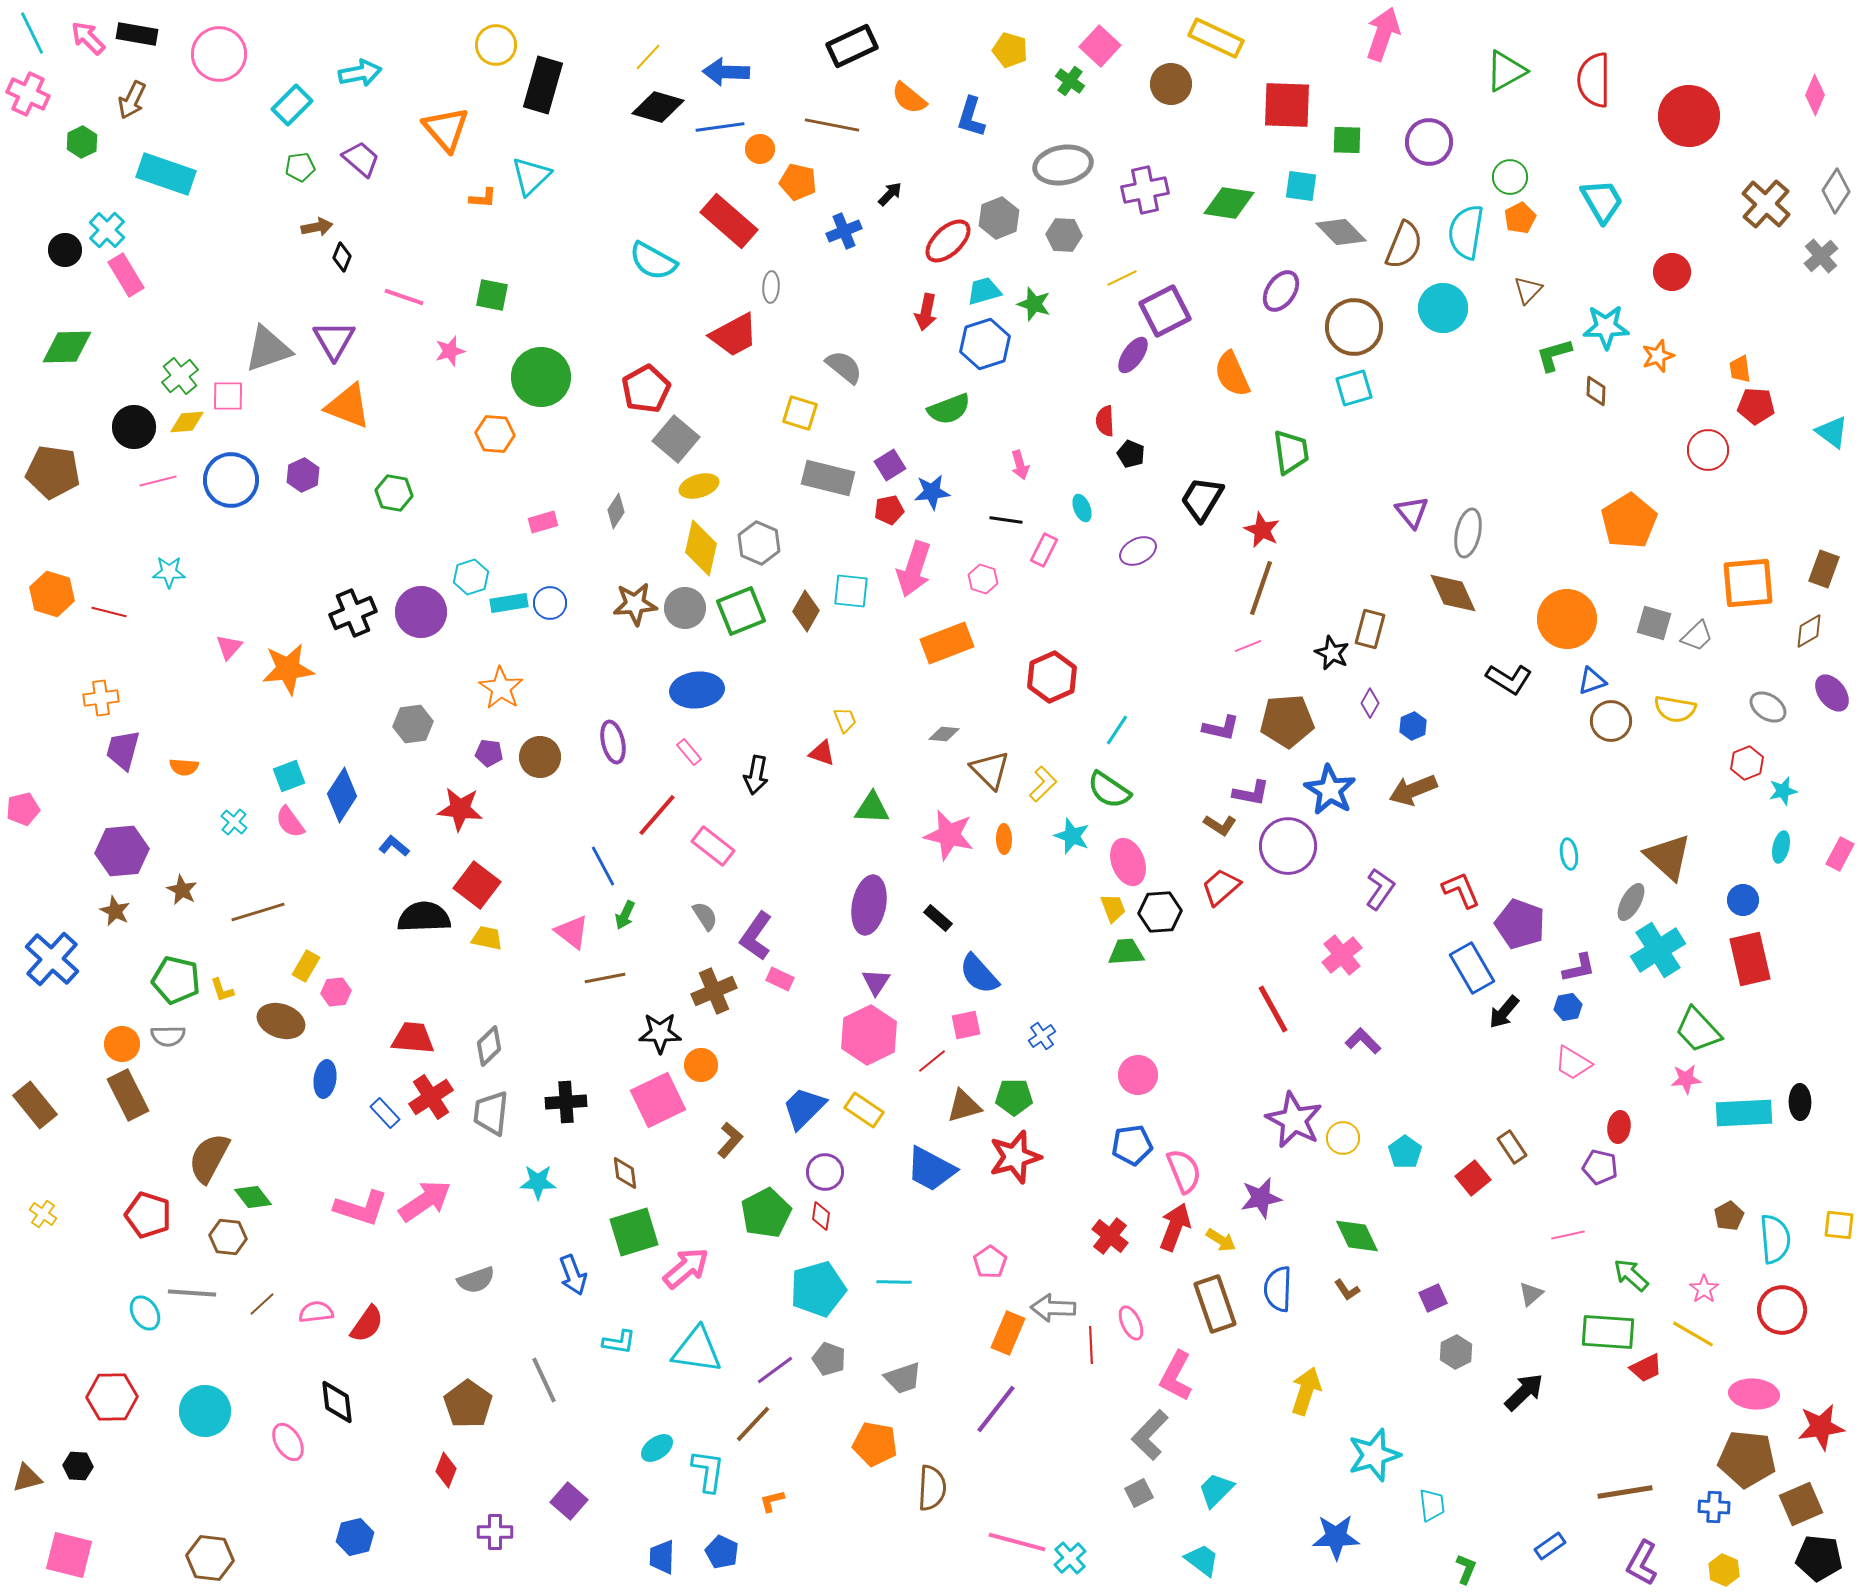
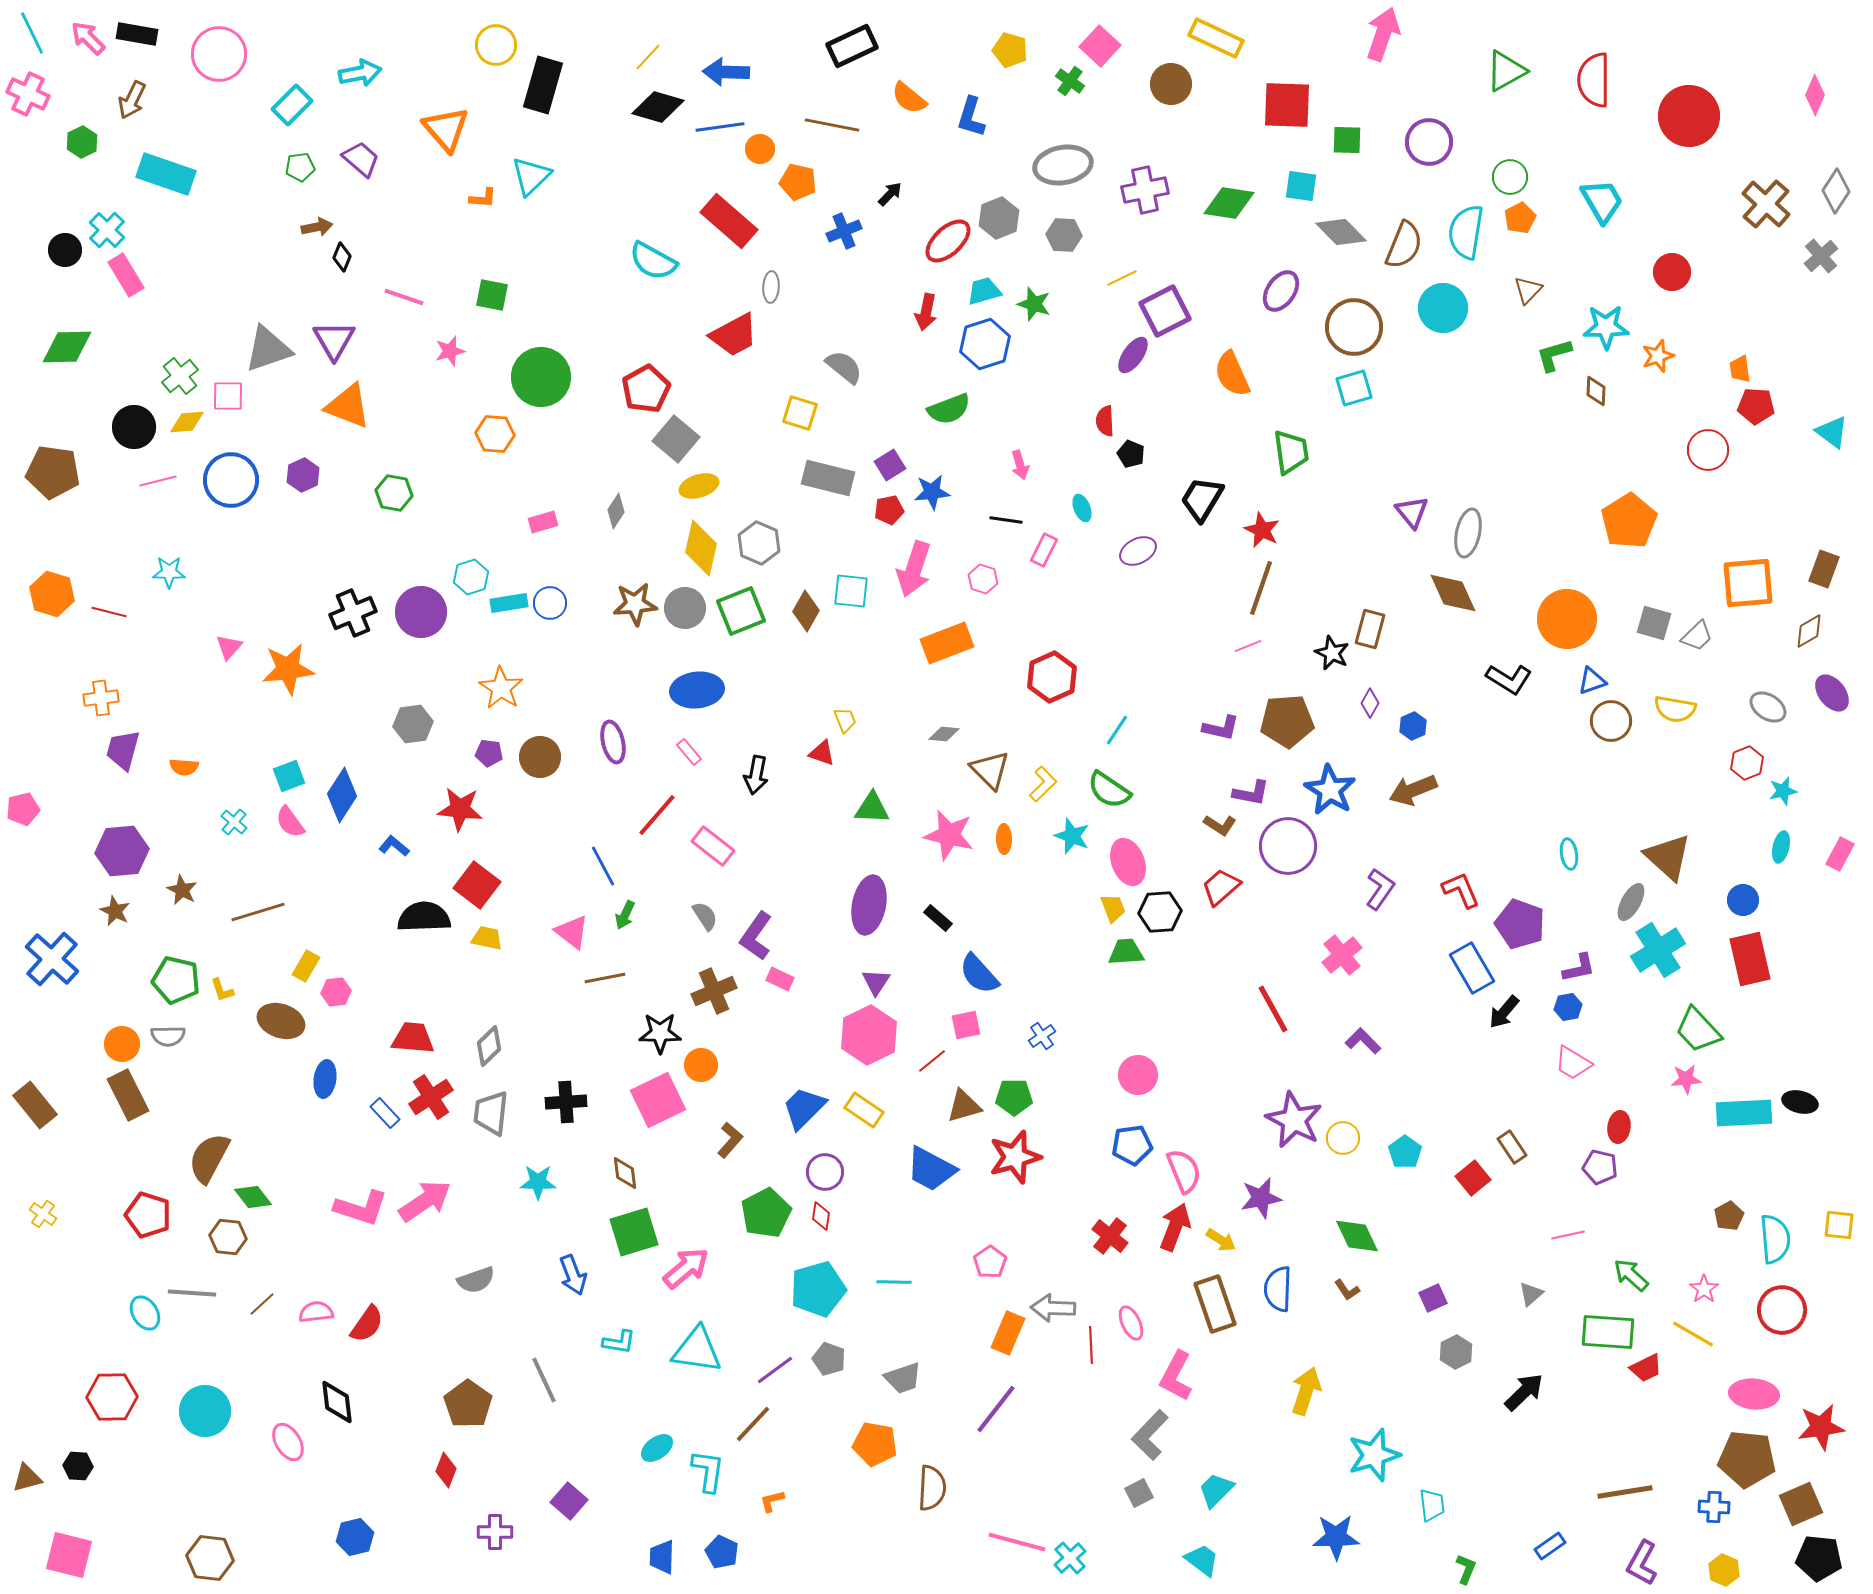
black ellipse at (1800, 1102): rotated 76 degrees counterclockwise
